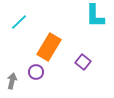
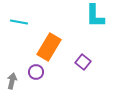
cyan line: rotated 54 degrees clockwise
